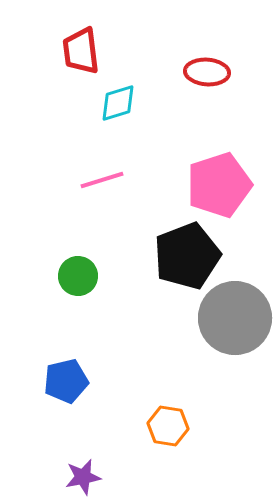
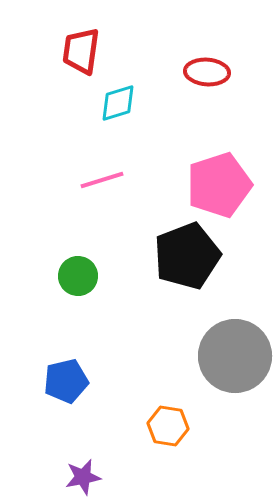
red trapezoid: rotated 15 degrees clockwise
gray circle: moved 38 px down
